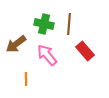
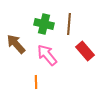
brown arrow: rotated 85 degrees clockwise
orange line: moved 10 px right, 3 px down
